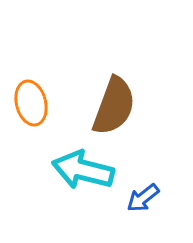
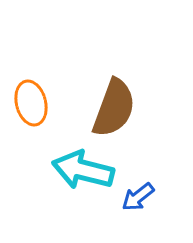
brown semicircle: moved 2 px down
blue arrow: moved 5 px left, 1 px up
